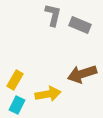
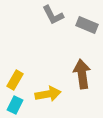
gray L-shape: rotated 140 degrees clockwise
gray rectangle: moved 7 px right
brown arrow: rotated 100 degrees clockwise
cyan rectangle: moved 2 px left
